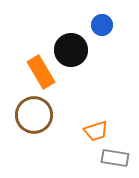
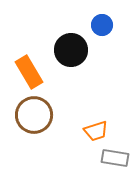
orange rectangle: moved 12 px left
